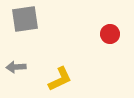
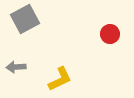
gray square: rotated 20 degrees counterclockwise
